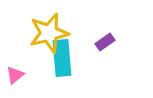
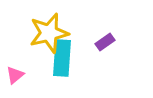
cyan rectangle: rotated 9 degrees clockwise
